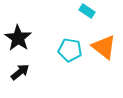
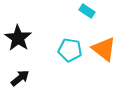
orange triangle: moved 2 px down
black arrow: moved 6 px down
